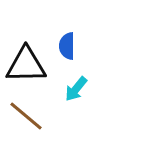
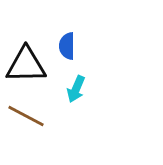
cyan arrow: rotated 16 degrees counterclockwise
brown line: rotated 12 degrees counterclockwise
